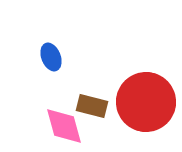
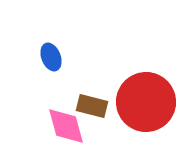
pink diamond: moved 2 px right
